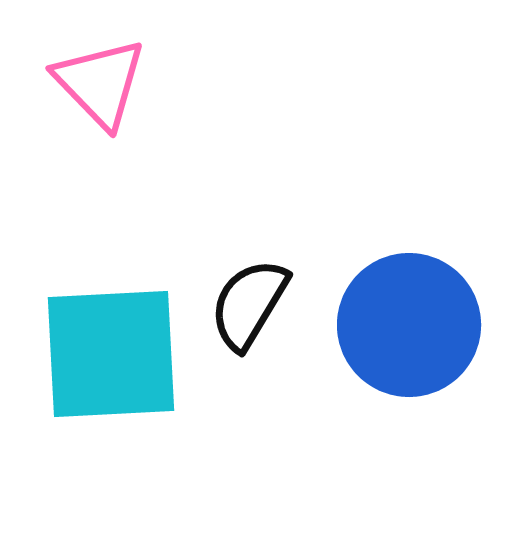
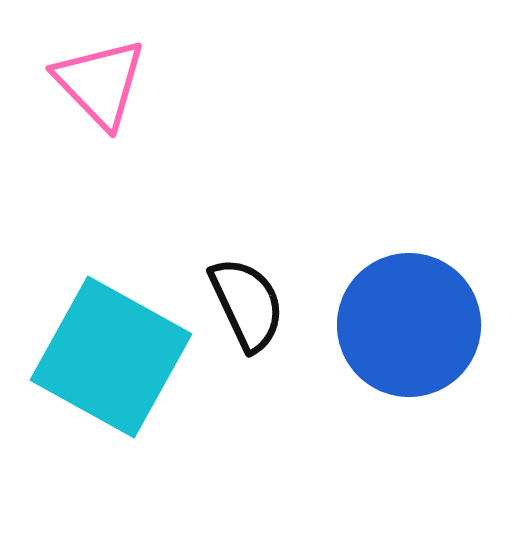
black semicircle: moved 2 px left; rotated 124 degrees clockwise
cyan square: moved 3 px down; rotated 32 degrees clockwise
